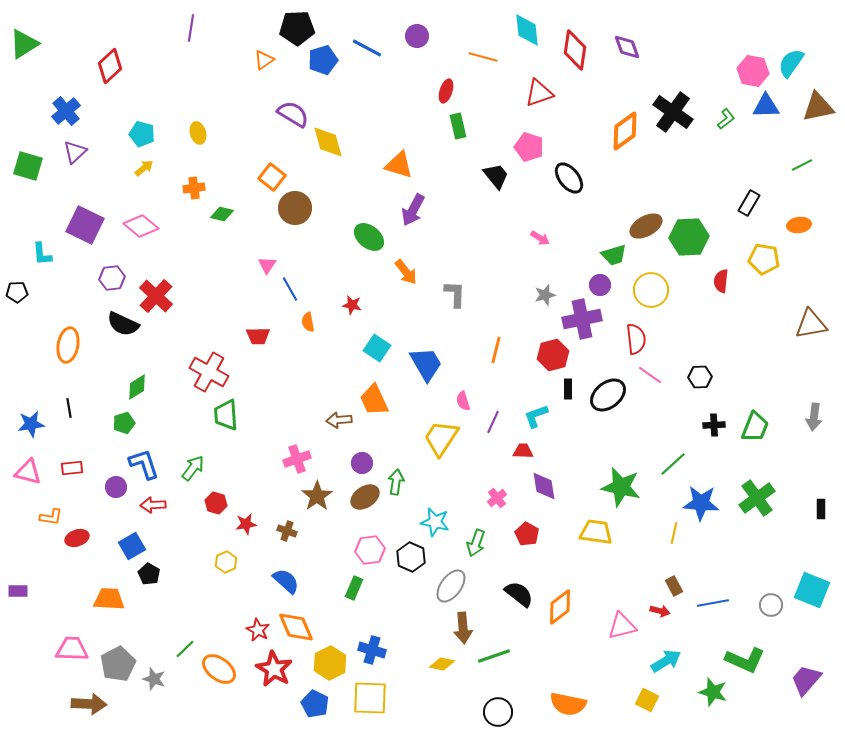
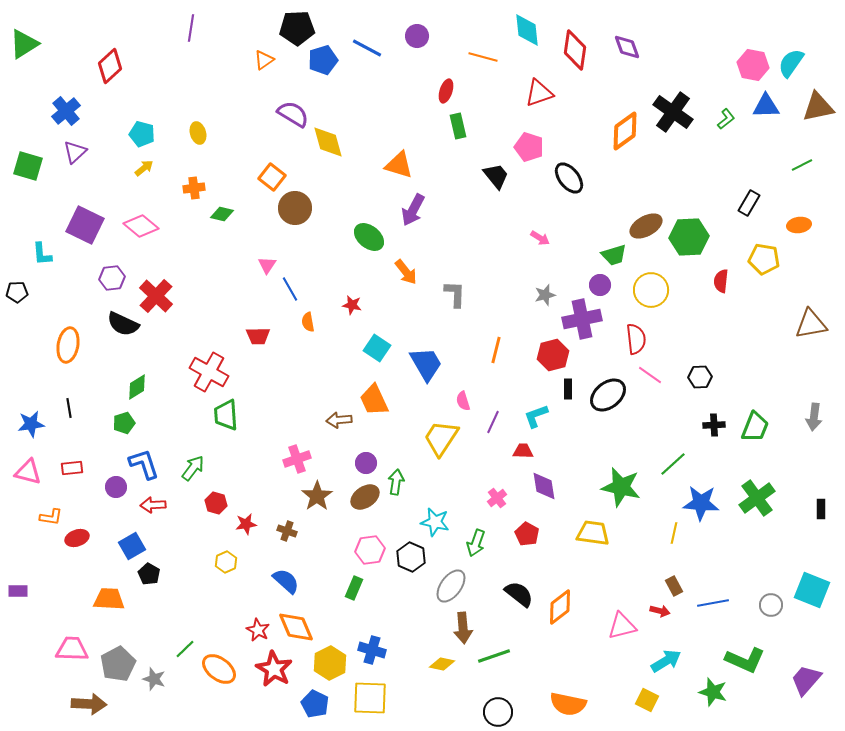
pink hexagon at (753, 71): moved 6 px up
purple circle at (362, 463): moved 4 px right
yellow trapezoid at (596, 532): moved 3 px left, 1 px down
